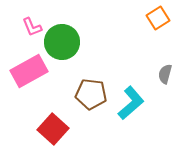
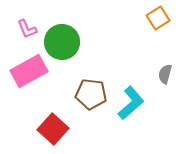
pink L-shape: moved 5 px left, 2 px down
